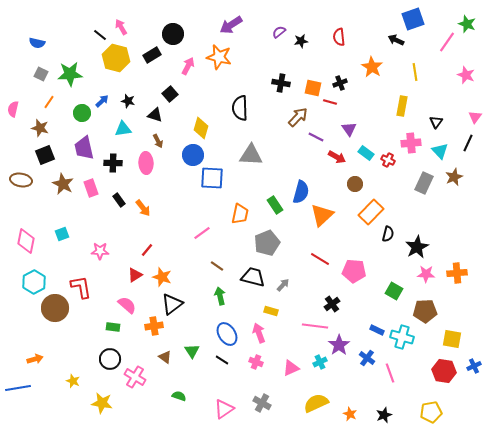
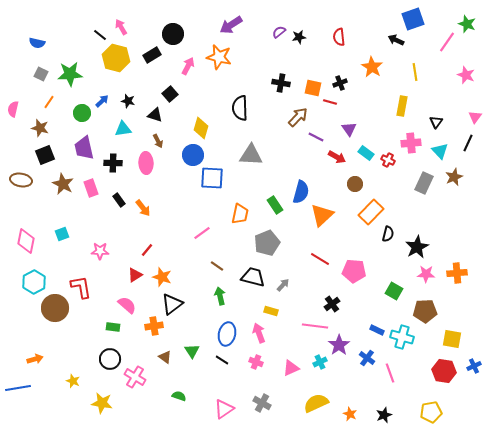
black star at (301, 41): moved 2 px left, 4 px up
blue ellipse at (227, 334): rotated 45 degrees clockwise
